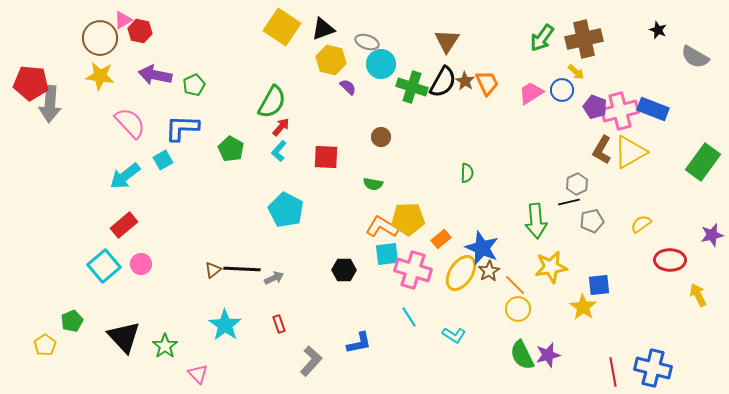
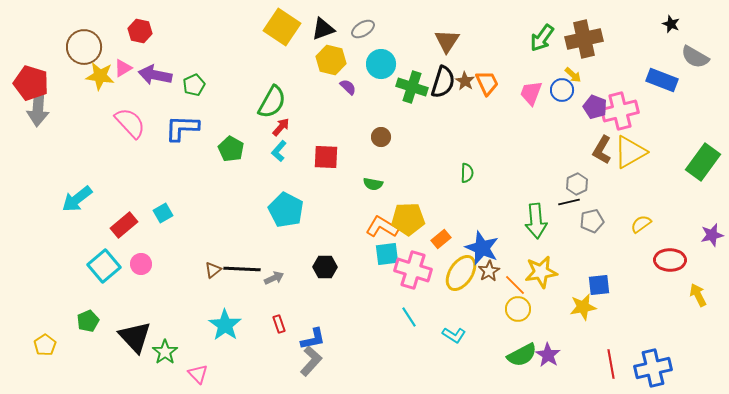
pink triangle at (123, 20): moved 48 px down
black star at (658, 30): moved 13 px right, 6 px up
brown circle at (100, 38): moved 16 px left, 9 px down
gray ellipse at (367, 42): moved 4 px left, 13 px up; rotated 50 degrees counterclockwise
yellow arrow at (576, 72): moved 3 px left, 3 px down
black semicircle at (443, 82): rotated 12 degrees counterclockwise
red pentagon at (31, 83): rotated 12 degrees clockwise
pink trapezoid at (531, 93): rotated 36 degrees counterclockwise
gray arrow at (50, 104): moved 12 px left, 4 px down
blue rectangle at (653, 109): moved 9 px right, 29 px up
cyan square at (163, 160): moved 53 px down
cyan arrow at (125, 176): moved 48 px left, 23 px down
yellow star at (551, 267): moved 10 px left, 5 px down
black hexagon at (344, 270): moved 19 px left, 3 px up
yellow star at (583, 307): rotated 28 degrees clockwise
green pentagon at (72, 321): moved 16 px right
black triangle at (124, 337): moved 11 px right
blue L-shape at (359, 343): moved 46 px left, 4 px up
green star at (165, 346): moved 6 px down
green semicircle at (522, 355): rotated 92 degrees counterclockwise
purple star at (548, 355): rotated 25 degrees counterclockwise
blue cross at (653, 368): rotated 27 degrees counterclockwise
red line at (613, 372): moved 2 px left, 8 px up
